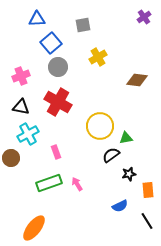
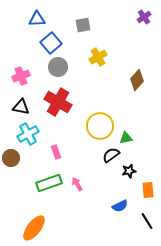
brown diamond: rotated 55 degrees counterclockwise
black star: moved 3 px up
